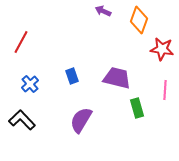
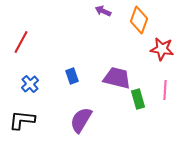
green rectangle: moved 1 px right, 9 px up
black L-shape: rotated 40 degrees counterclockwise
